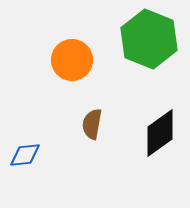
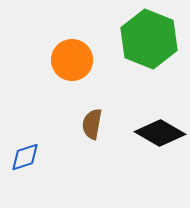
black diamond: rotated 66 degrees clockwise
blue diamond: moved 2 px down; rotated 12 degrees counterclockwise
